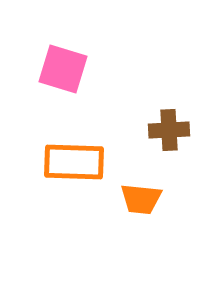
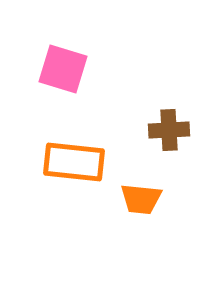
orange rectangle: rotated 4 degrees clockwise
